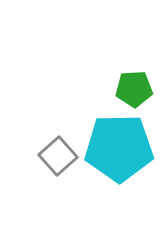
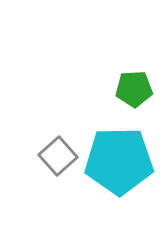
cyan pentagon: moved 13 px down
